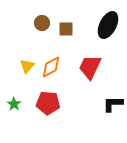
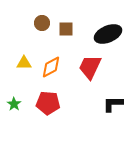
black ellipse: moved 9 px down; rotated 40 degrees clockwise
yellow triangle: moved 3 px left, 3 px up; rotated 49 degrees clockwise
